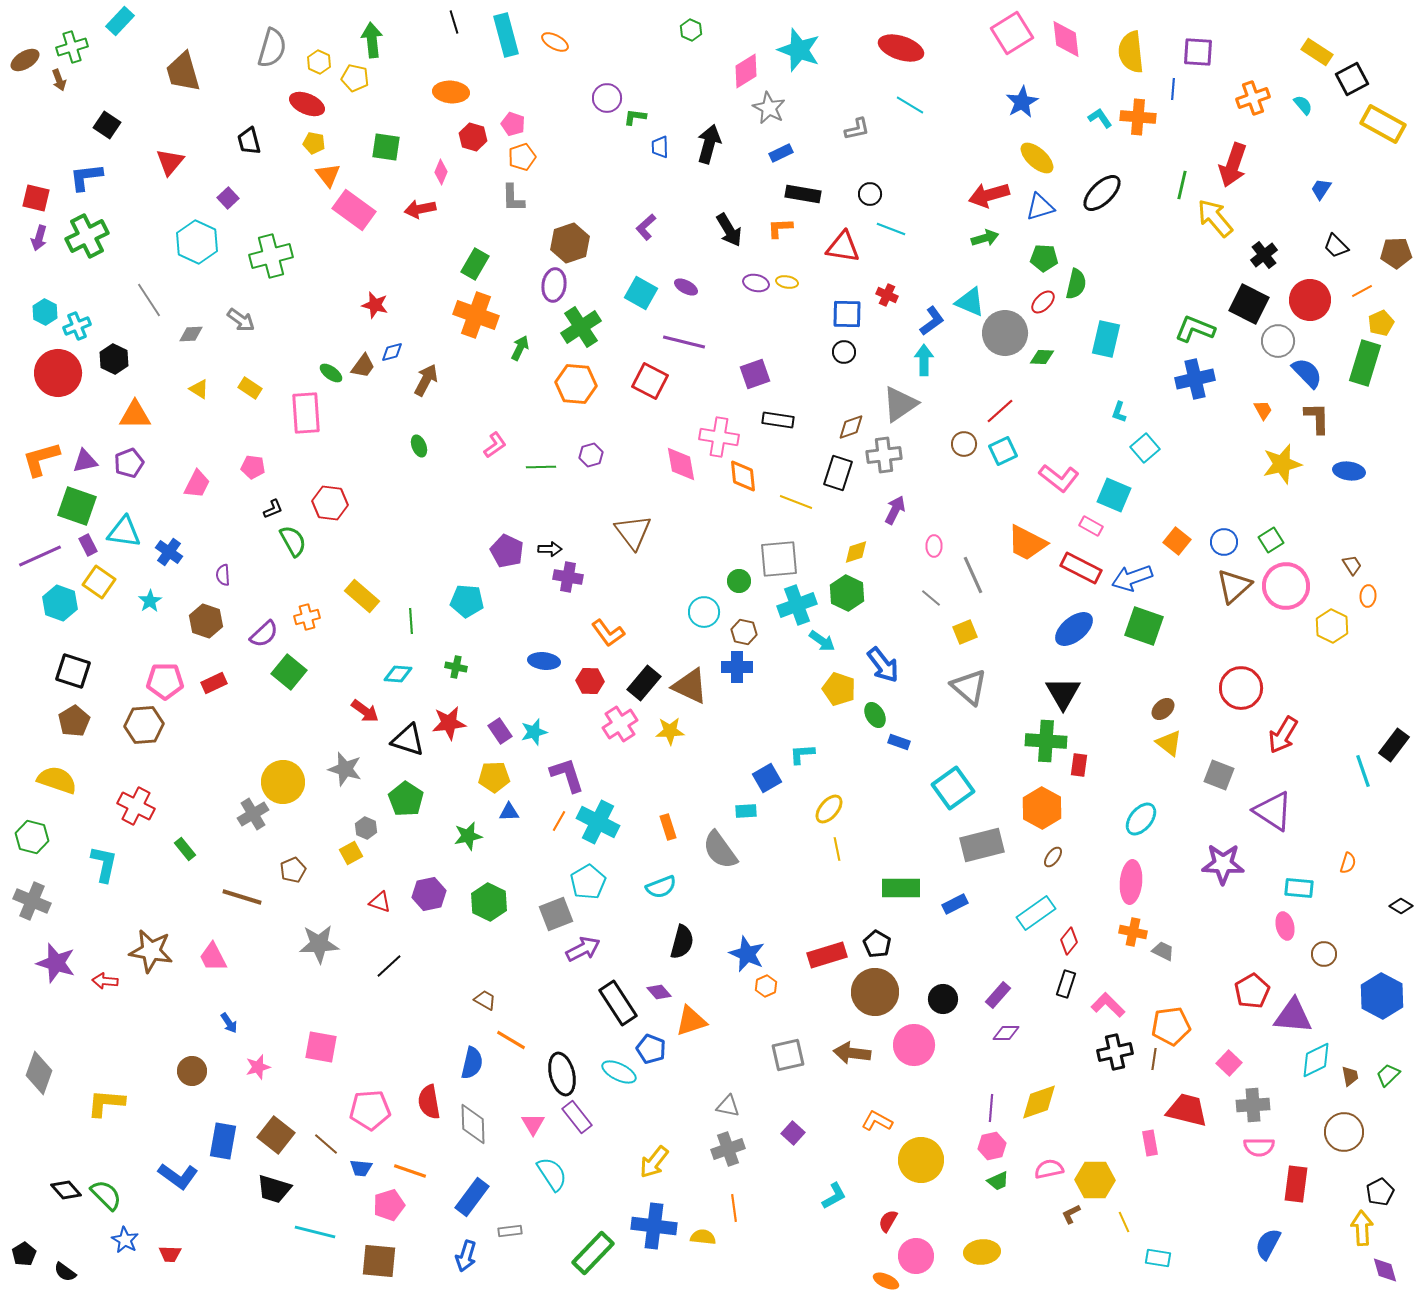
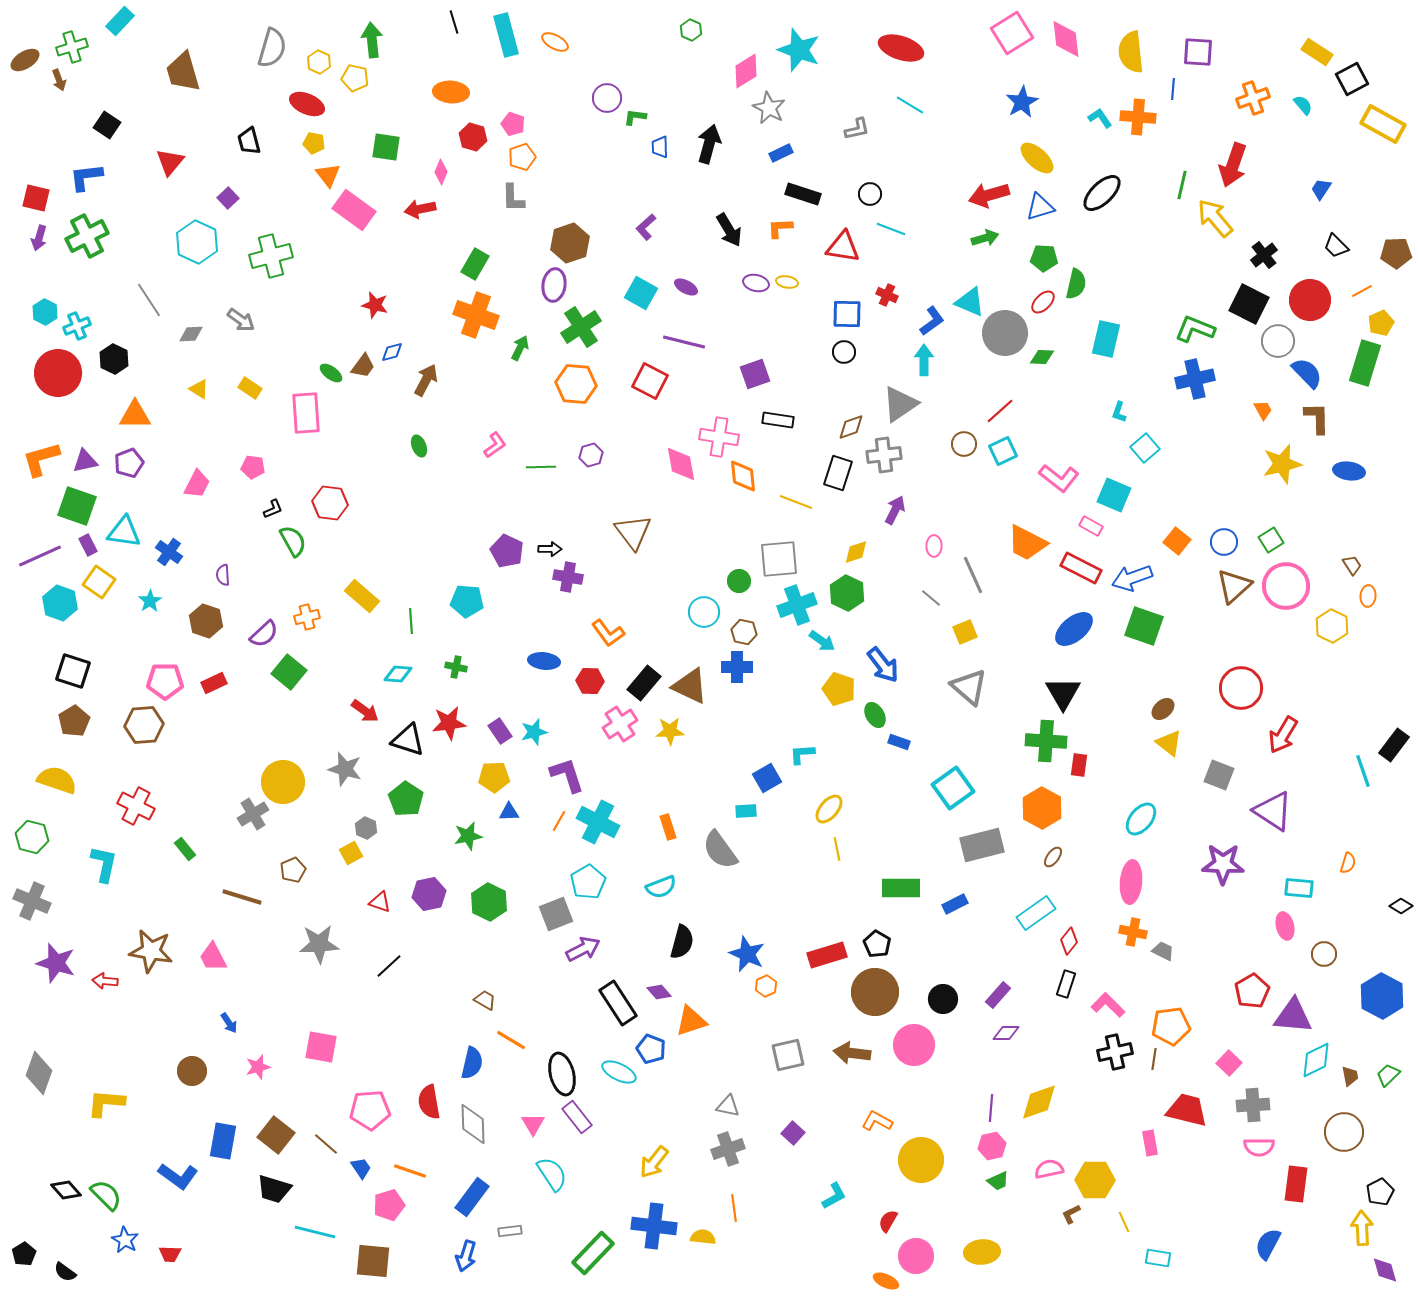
black rectangle at (803, 194): rotated 8 degrees clockwise
blue trapezoid at (361, 1168): rotated 130 degrees counterclockwise
brown square at (379, 1261): moved 6 px left
